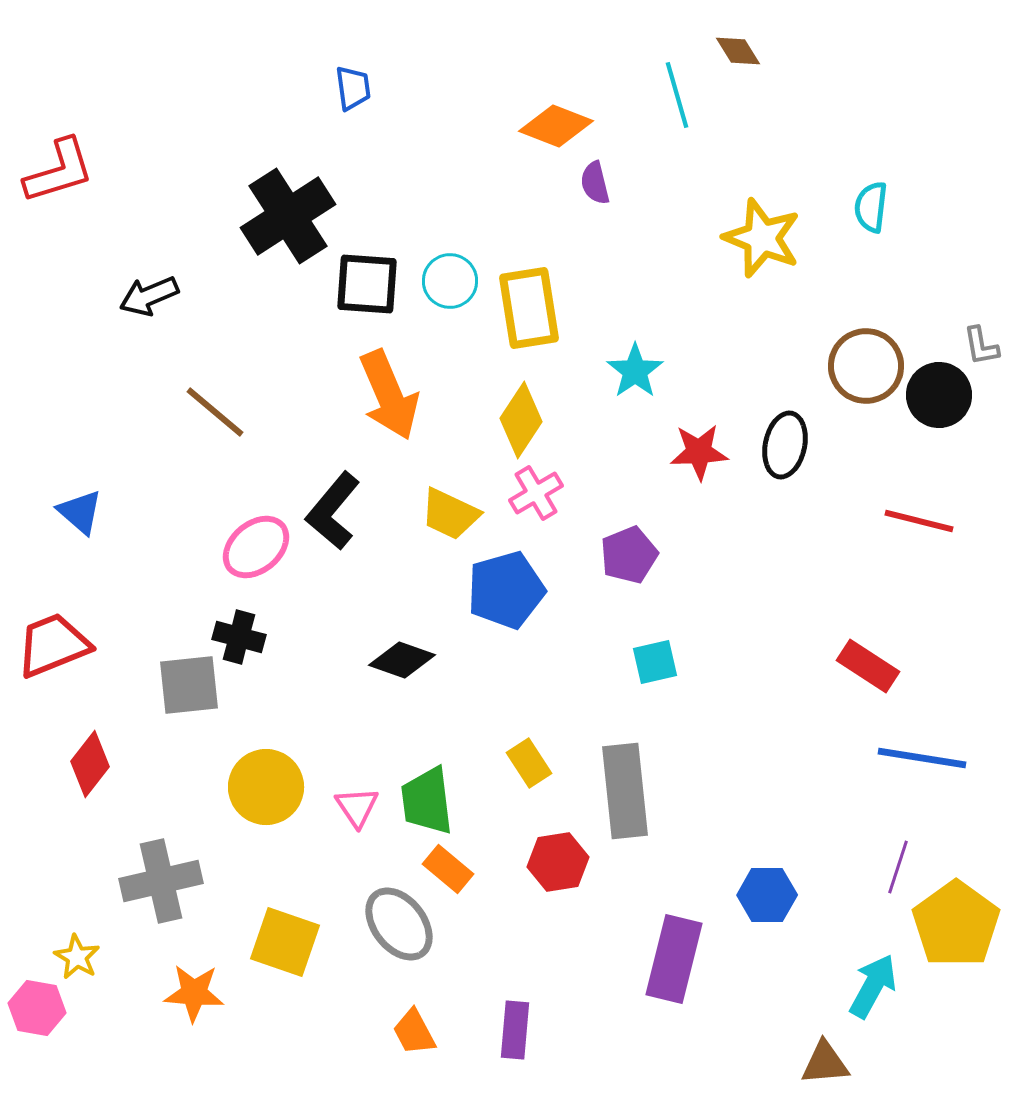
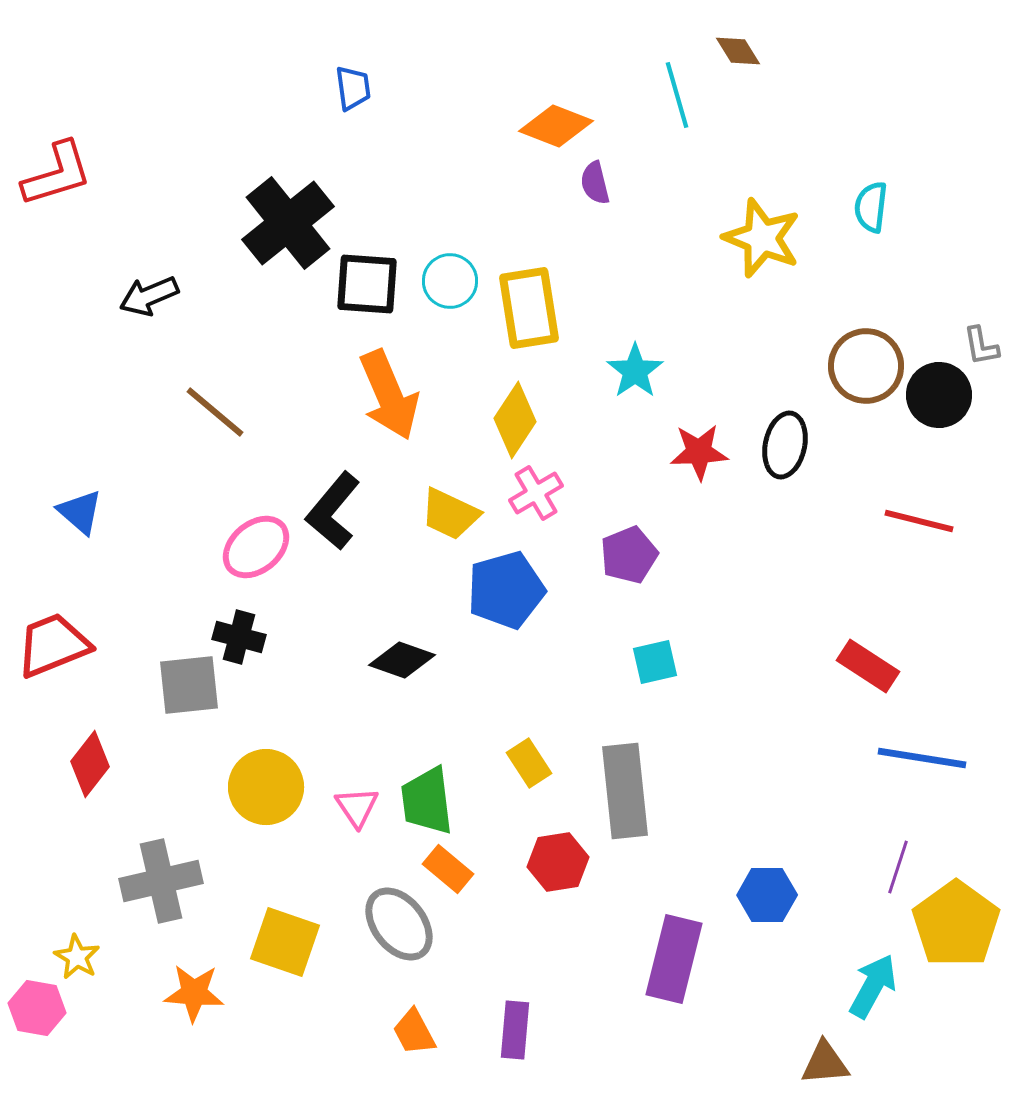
red L-shape at (59, 171): moved 2 px left, 3 px down
black cross at (288, 216): moved 7 px down; rotated 6 degrees counterclockwise
yellow diamond at (521, 420): moved 6 px left
